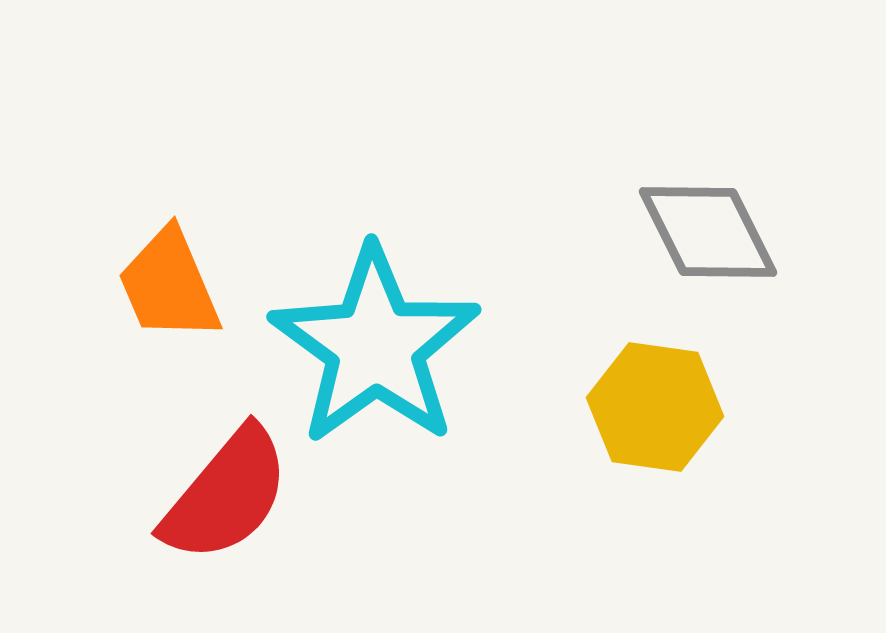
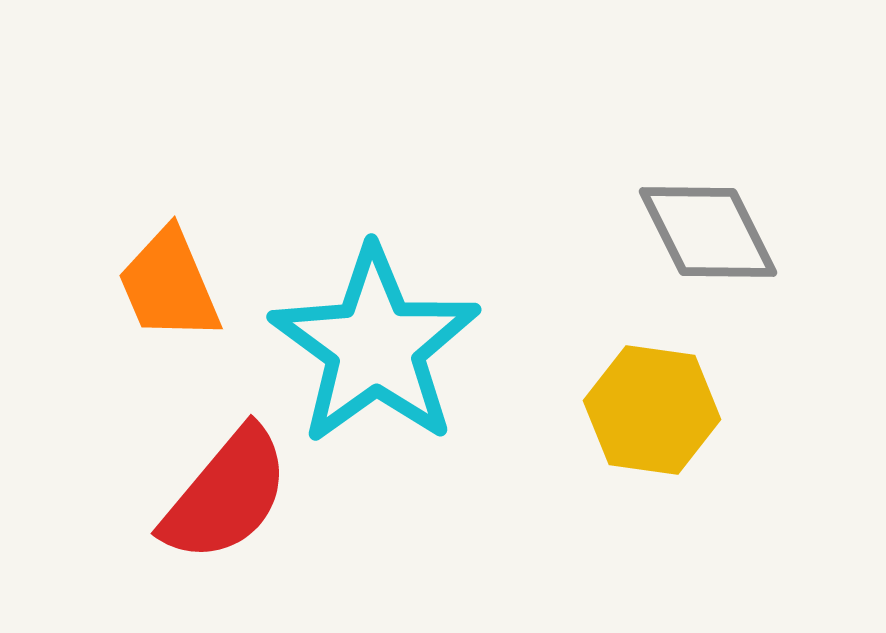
yellow hexagon: moved 3 px left, 3 px down
